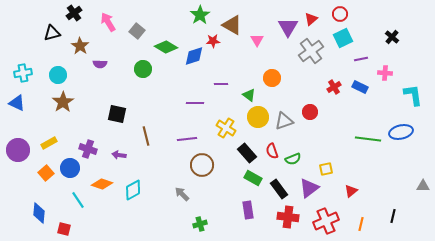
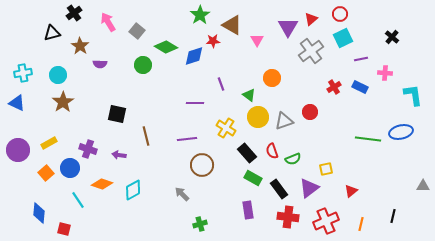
green circle at (143, 69): moved 4 px up
purple line at (221, 84): rotated 72 degrees clockwise
